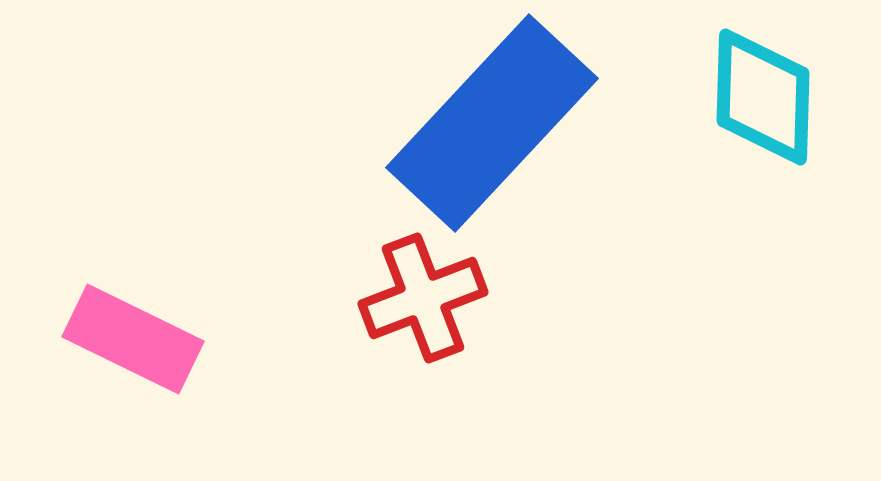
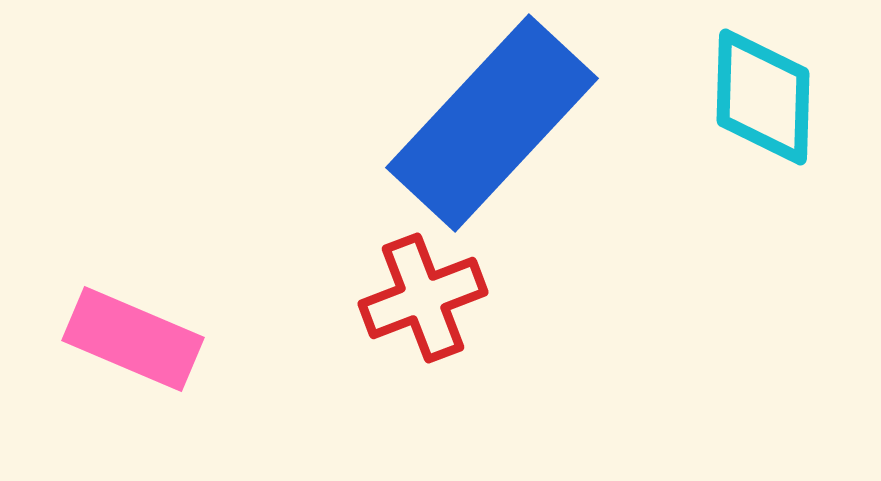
pink rectangle: rotated 3 degrees counterclockwise
